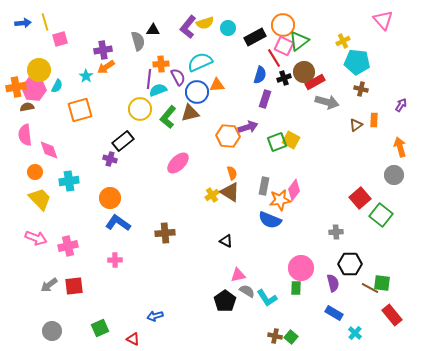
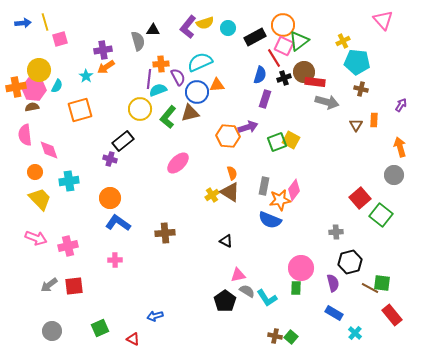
red rectangle at (315, 82): rotated 36 degrees clockwise
brown semicircle at (27, 107): moved 5 px right
brown triangle at (356, 125): rotated 24 degrees counterclockwise
black hexagon at (350, 264): moved 2 px up; rotated 15 degrees counterclockwise
